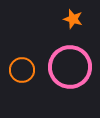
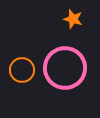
pink circle: moved 5 px left, 1 px down
